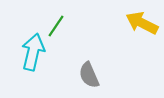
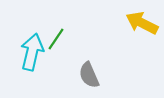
green line: moved 13 px down
cyan arrow: moved 1 px left
